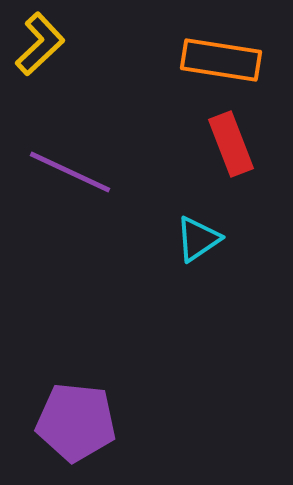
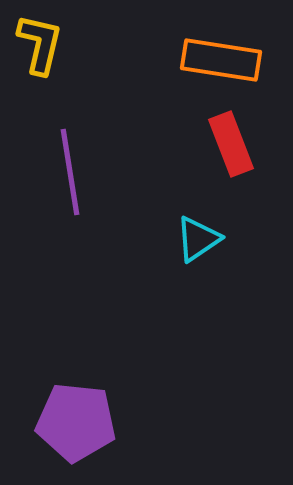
yellow L-shape: rotated 34 degrees counterclockwise
purple line: rotated 56 degrees clockwise
